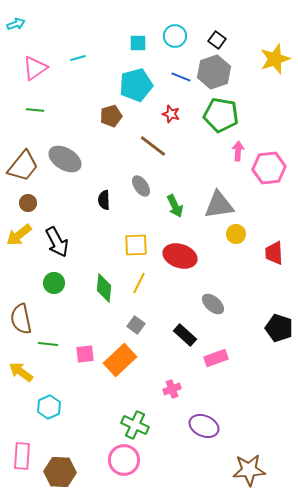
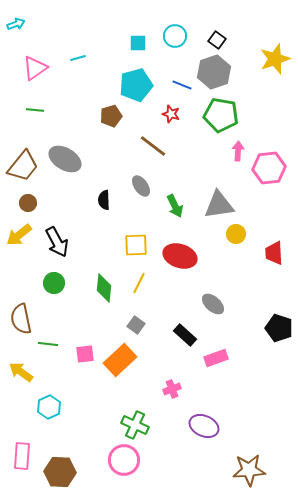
blue line at (181, 77): moved 1 px right, 8 px down
